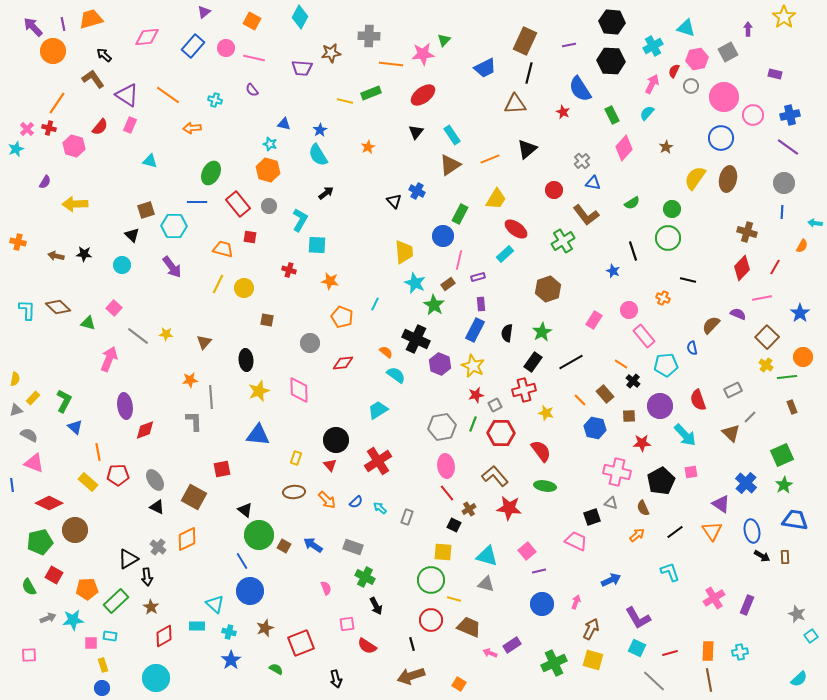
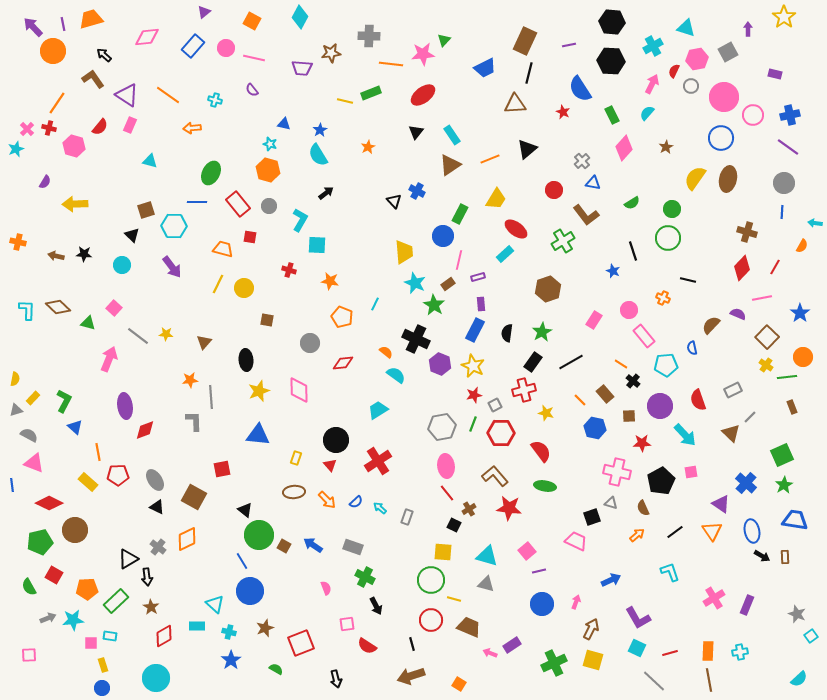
red star at (476, 395): moved 2 px left
